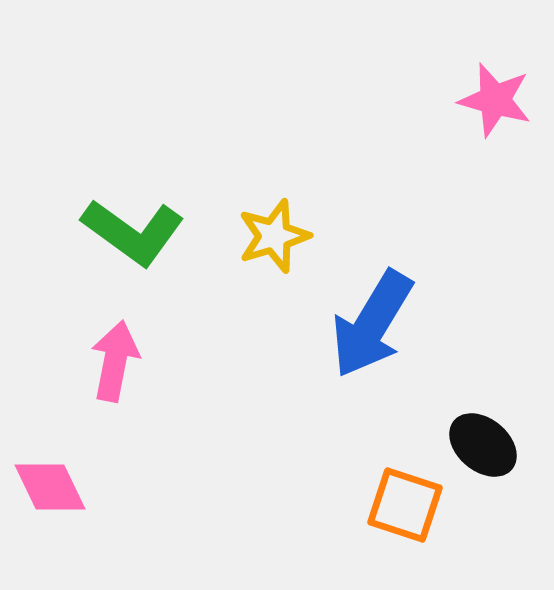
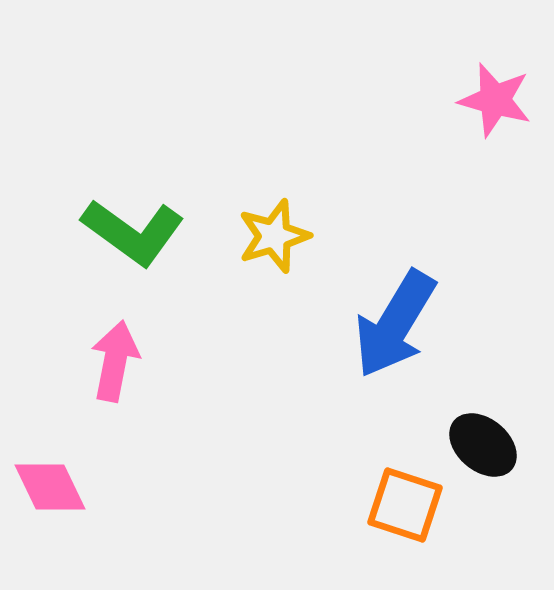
blue arrow: moved 23 px right
